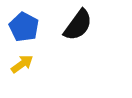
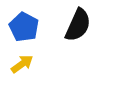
black semicircle: rotated 12 degrees counterclockwise
